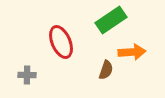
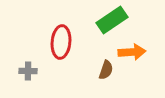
green rectangle: moved 1 px right
red ellipse: rotated 28 degrees clockwise
gray cross: moved 1 px right, 4 px up
